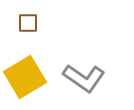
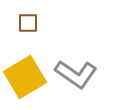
gray L-shape: moved 8 px left, 4 px up
